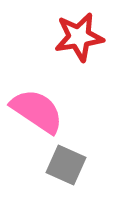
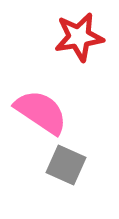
pink semicircle: moved 4 px right, 1 px down
